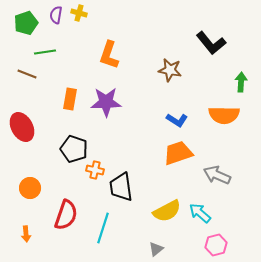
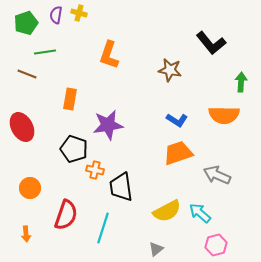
purple star: moved 2 px right, 23 px down; rotated 8 degrees counterclockwise
